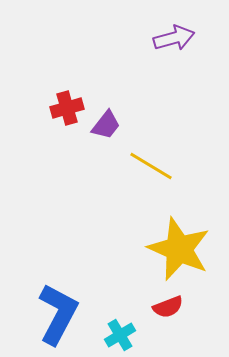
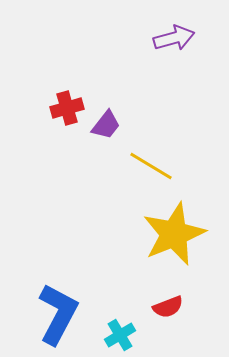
yellow star: moved 5 px left, 15 px up; rotated 26 degrees clockwise
